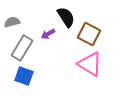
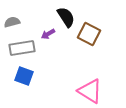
gray rectangle: rotated 50 degrees clockwise
pink triangle: moved 27 px down
